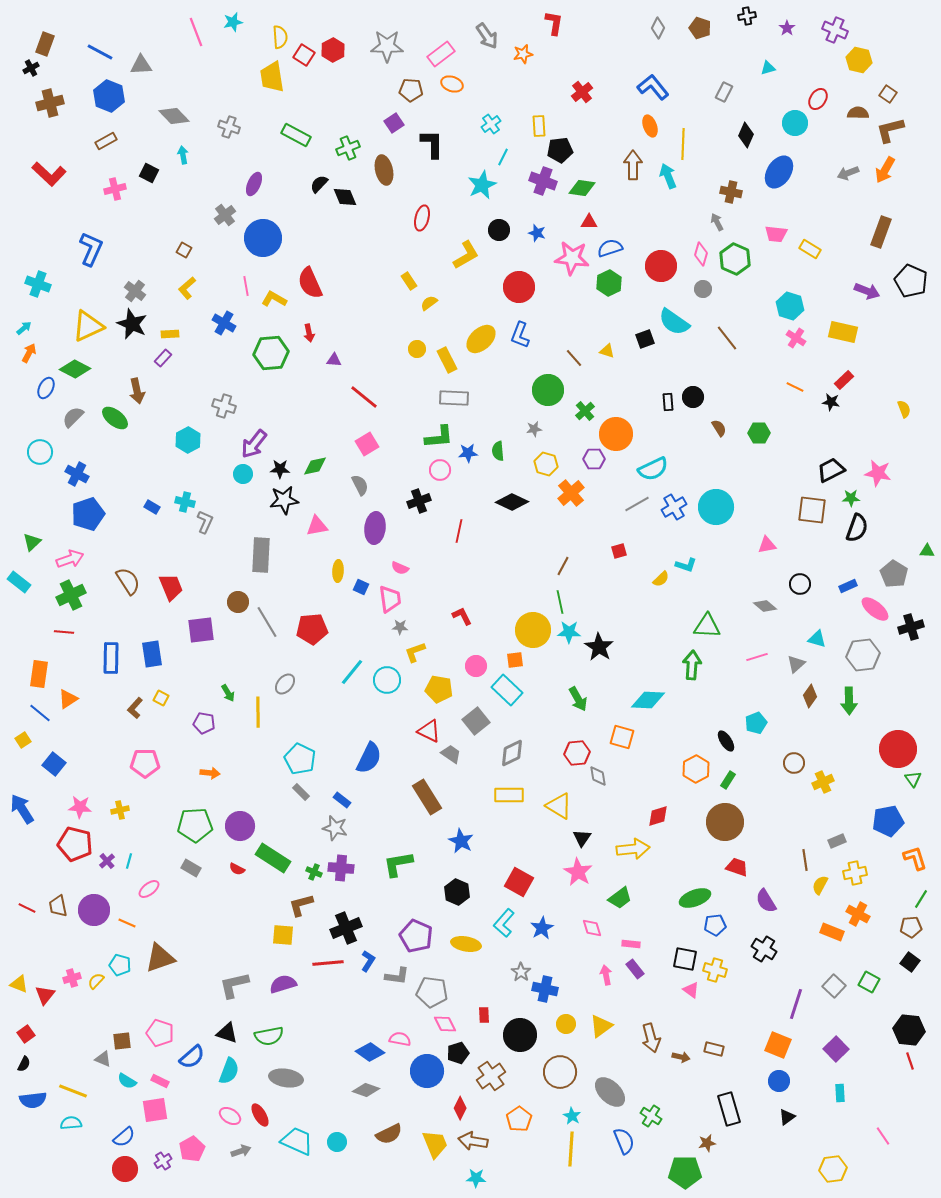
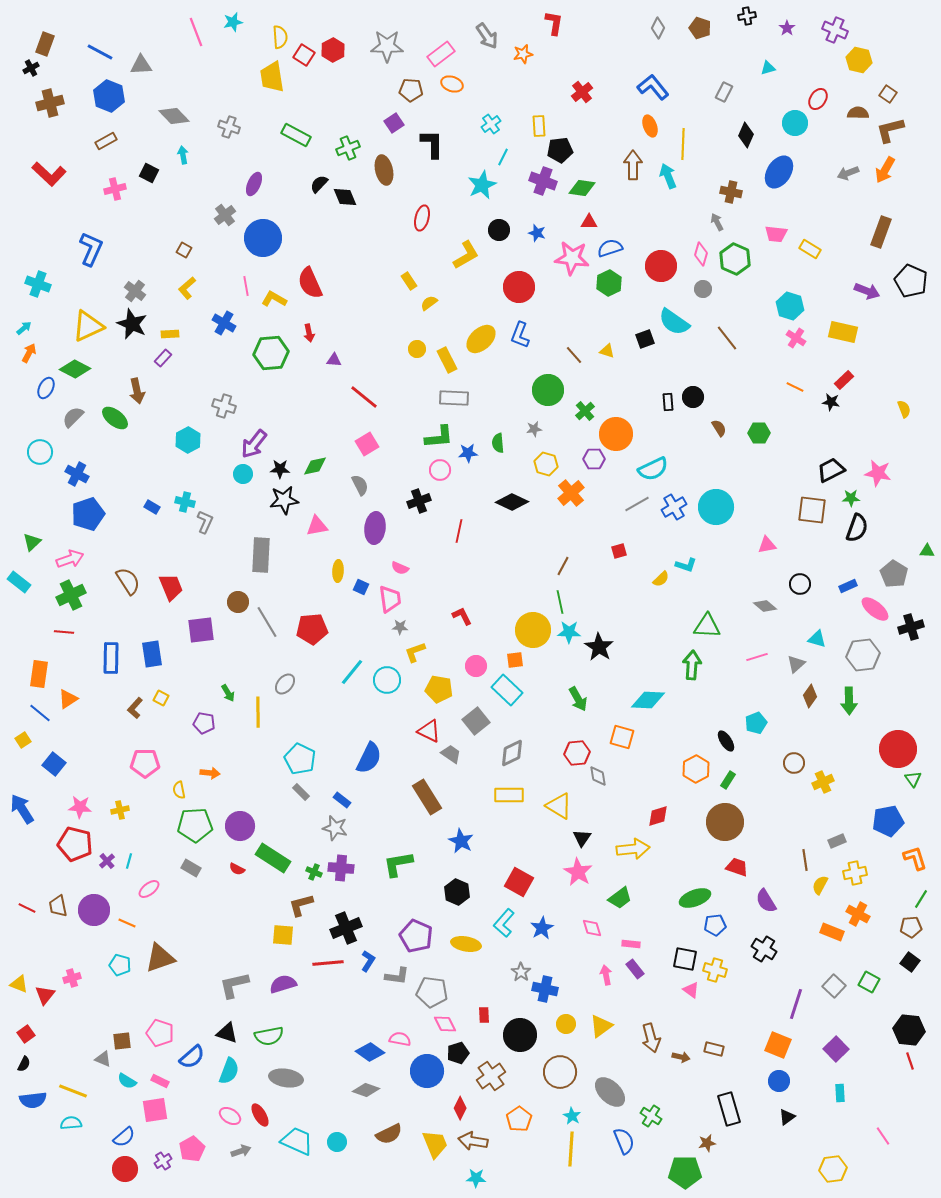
brown line at (574, 358): moved 3 px up
green semicircle at (498, 451): moved 8 px up
yellow semicircle at (96, 981): moved 83 px right, 191 px up; rotated 54 degrees counterclockwise
